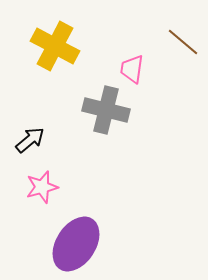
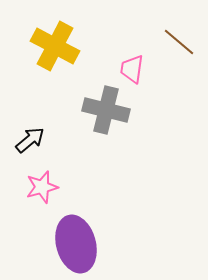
brown line: moved 4 px left
purple ellipse: rotated 48 degrees counterclockwise
